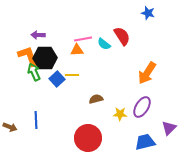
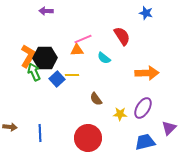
blue star: moved 2 px left
purple arrow: moved 8 px right, 24 px up
pink line: rotated 12 degrees counterclockwise
cyan semicircle: moved 14 px down
orange L-shape: rotated 50 degrees clockwise
orange arrow: rotated 125 degrees counterclockwise
brown semicircle: rotated 112 degrees counterclockwise
purple ellipse: moved 1 px right, 1 px down
blue line: moved 4 px right, 13 px down
brown arrow: rotated 16 degrees counterclockwise
